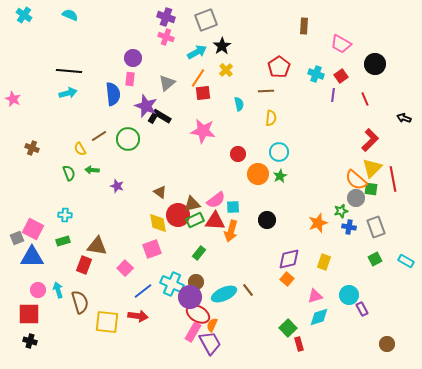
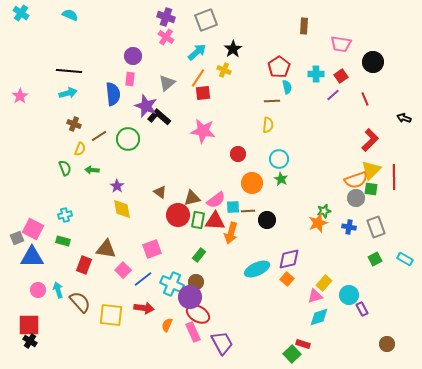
cyan cross at (24, 15): moved 3 px left, 2 px up
pink cross at (166, 37): rotated 14 degrees clockwise
pink trapezoid at (341, 44): rotated 20 degrees counterclockwise
black star at (222, 46): moved 11 px right, 3 px down
cyan arrow at (197, 52): rotated 12 degrees counterclockwise
purple circle at (133, 58): moved 2 px up
black circle at (375, 64): moved 2 px left, 2 px up
yellow cross at (226, 70): moved 2 px left; rotated 24 degrees counterclockwise
cyan cross at (316, 74): rotated 21 degrees counterclockwise
brown line at (266, 91): moved 6 px right, 10 px down
purple line at (333, 95): rotated 40 degrees clockwise
pink star at (13, 99): moved 7 px right, 3 px up; rotated 14 degrees clockwise
cyan semicircle at (239, 104): moved 48 px right, 17 px up
black L-shape at (159, 117): rotated 10 degrees clockwise
yellow semicircle at (271, 118): moved 3 px left, 7 px down
brown cross at (32, 148): moved 42 px right, 24 px up
yellow semicircle at (80, 149): rotated 128 degrees counterclockwise
cyan circle at (279, 152): moved 7 px down
yellow triangle at (372, 168): moved 1 px left, 2 px down
green semicircle at (69, 173): moved 4 px left, 5 px up
orange circle at (258, 174): moved 6 px left, 9 px down
green star at (280, 176): moved 1 px right, 3 px down; rotated 16 degrees counterclockwise
red line at (393, 179): moved 1 px right, 2 px up; rotated 10 degrees clockwise
orange semicircle at (356, 180): rotated 60 degrees counterclockwise
purple star at (117, 186): rotated 16 degrees clockwise
brown triangle at (192, 204): moved 6 px up
green star at (341, 211): moved 17 px left
cyan cross at (65, 215): rotated 16 degrees counterclockwise
green rectangle at (195, 220): moved 3 px right; rotated 54 degrees counterclockwise
yellow diamond at (158, 223): moved 36 px left, 14 px up
orange arrow at (231, 231): moved 2 px down
green rectangle at (63, 241): rotated 32 degrees clockwise
brown triangle at (97, 246): moved 9 px right, 3 px down
green rectangle at (199, 253): moved 2 px down
cyan rectangle at (406, 261): moved 1 px left, 2 px up
yellow rectangle at (324, 262): moved 21 px down; rotated 21 degrees clockwise
pink square at (125, 268): moved 2 px left, 2 px down
brown line at (248, 290): moved 79 px up; rotated 56 degrees counterclockwise
blue line at (143, 291): moved 12 px up
cyan ellipse at (224, 294): moved 33 px right, 25 px up
brown semicircle at (80, 302): rotated 25 degrees counterclockwise
red square at (29, 314): moved 11 px down
red arrow at (138, 316): moved 6 px right, 8 px up
yellow square at (107, 322): moved 4 px right, 7 px up
orange semicircle at (212, 325): moved 45 px left
green square at (288, 328): moved 4 px right, 26 px down
pink rectangle at (193, 332): rotated 54 degrees counterclockwise
black cross at (30, 341): rotated 16 degrees clockwise
purple trapezoid at (210, 343): moved 12 px right
red rectangle at (299, 344): moved 4 px right; rotated 56 degrees counterclockwise
